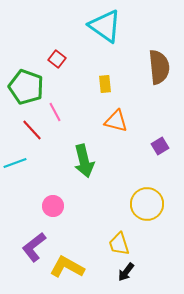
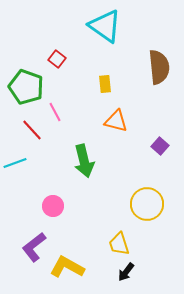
purple square: rotated 18 degrees counterclockwise
